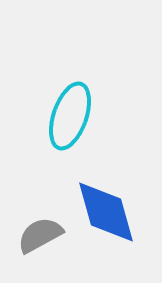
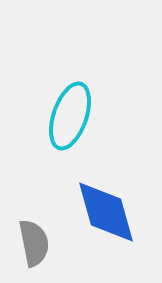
gray semicircle: moved 6 px left, 8 px down; rotated 108 degrees clockwise
